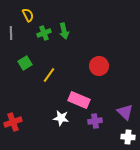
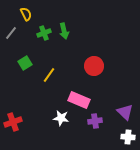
yellow semicircle: moved 2 px left, 1 px up
gray line: rotated 40 degrees clockwise
red circle: moved 5 px left
